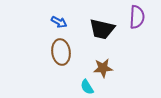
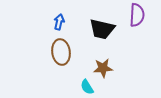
purple semicircle: moved 2 px up
blue arrow: rotated 105 degrees counterclockwise
